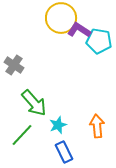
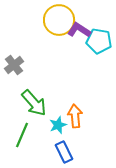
yellow circle: moved 2 px left, 2 px down
gray cross: rotated 18 degrees clockwise
orange arrow: moved 22 px left, 10 px up
green line: rotated 20 degrees counterclockwise
